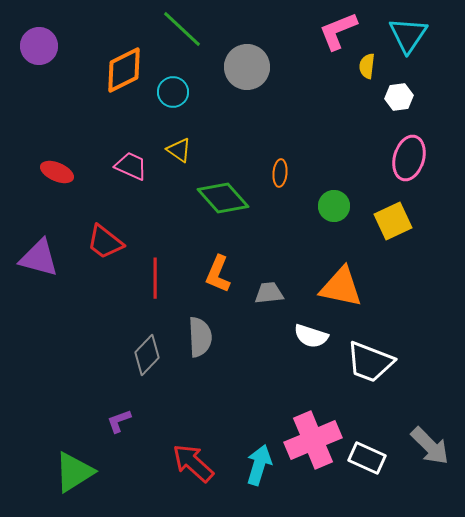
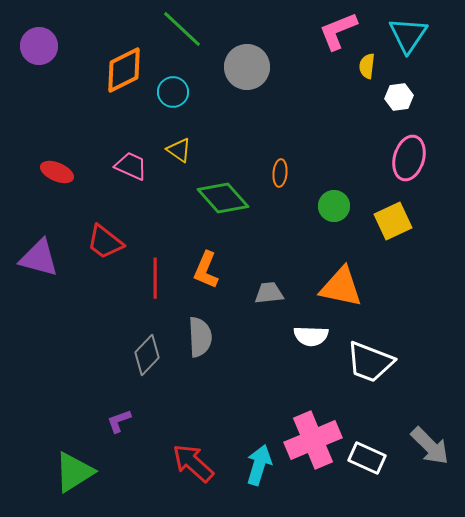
orange L-shape: moved 12 px left, 4 px up
white semicircle: rotated 16 degrees counterclockwise
